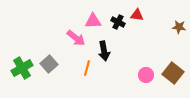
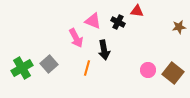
red triangle: moved 4 px up
pink triangle: rotated 24 degrees clockwise
brown star: rotated 16 degrees counterclockwise
pink arrow: rotated 24 degrees clockwise
black arrow: moved 1 px up
pink circle: moved 2 px right, 5 px up
